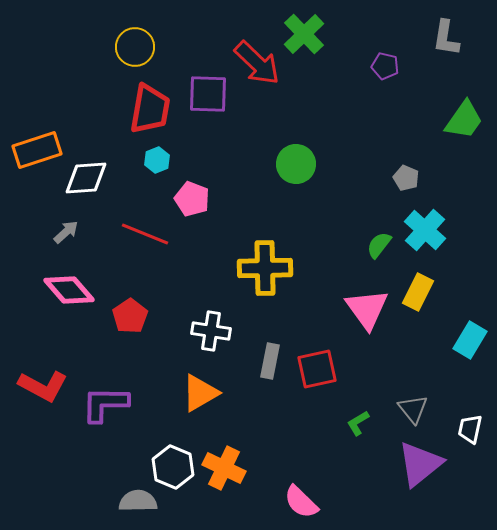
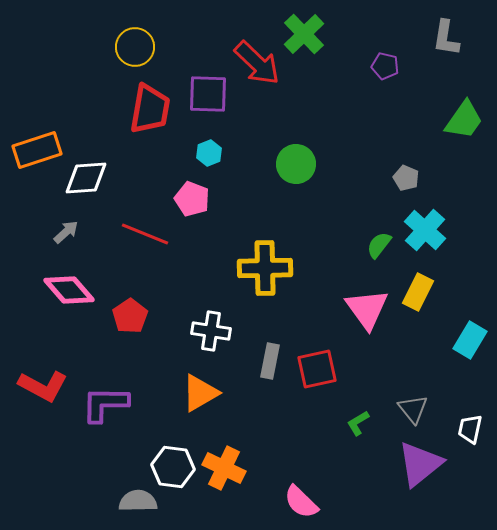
cyan hexagon: moved 52 px right, 7 px up
white hexagon: rotated 15 degrees counterclockwise
